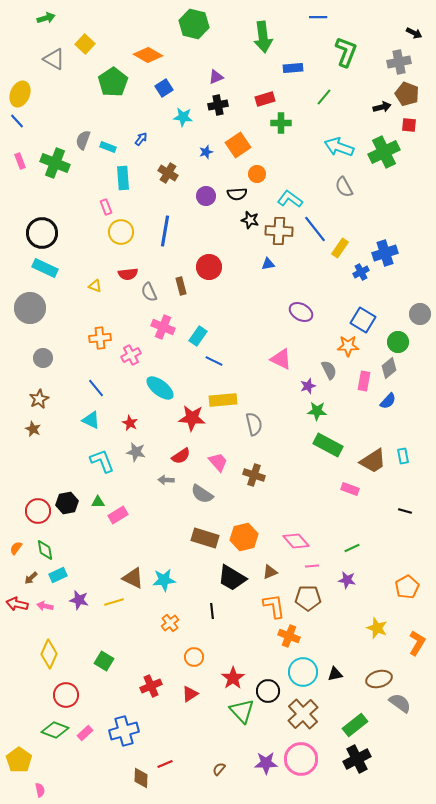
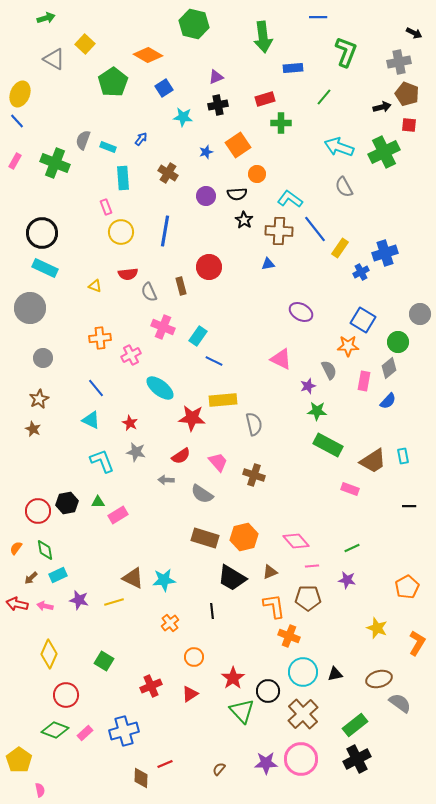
pink rectangle at (20, 161): moved 5 px left; rotated 49 degrees clockwise
black star at (250, 220): moved 6 px left; rotated 18 degrees clockwise
black line at (405, 511): moved 4 px right, 5 px up; rotated 16 degrees counterclockwise
